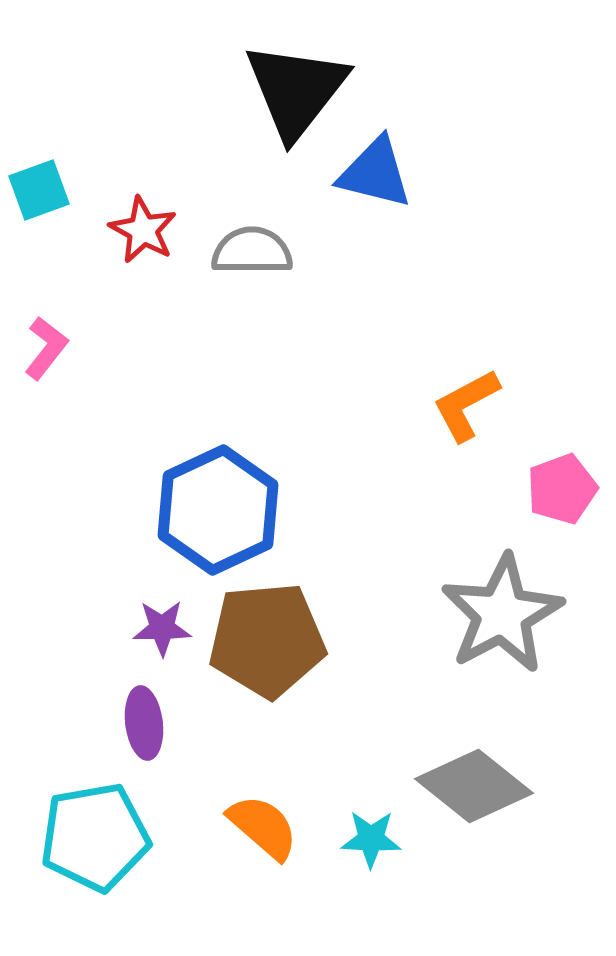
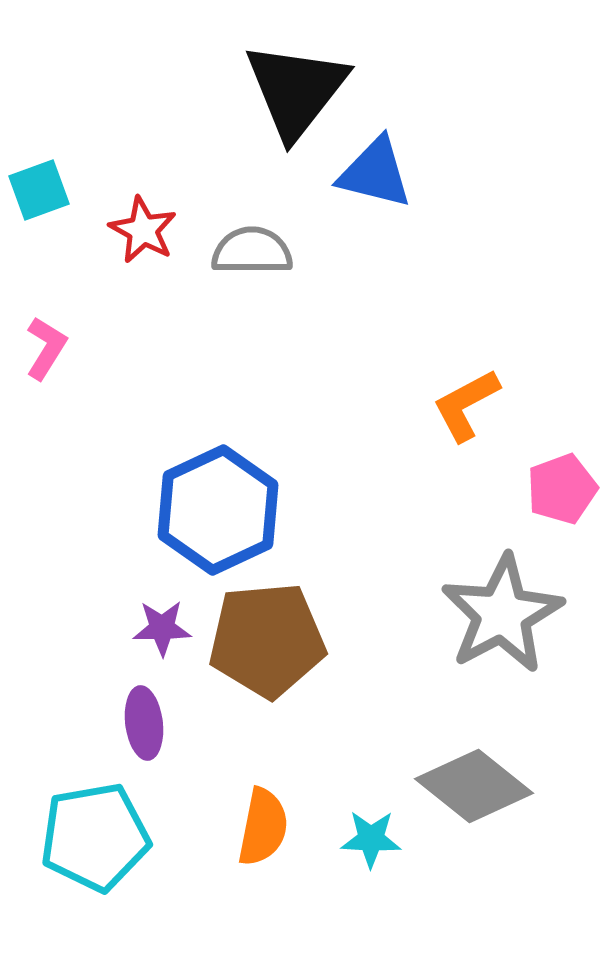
pink L-shape: rotated 6 degrees counterclockwise
orange semicircle: rotated 60 degrees clockwise
